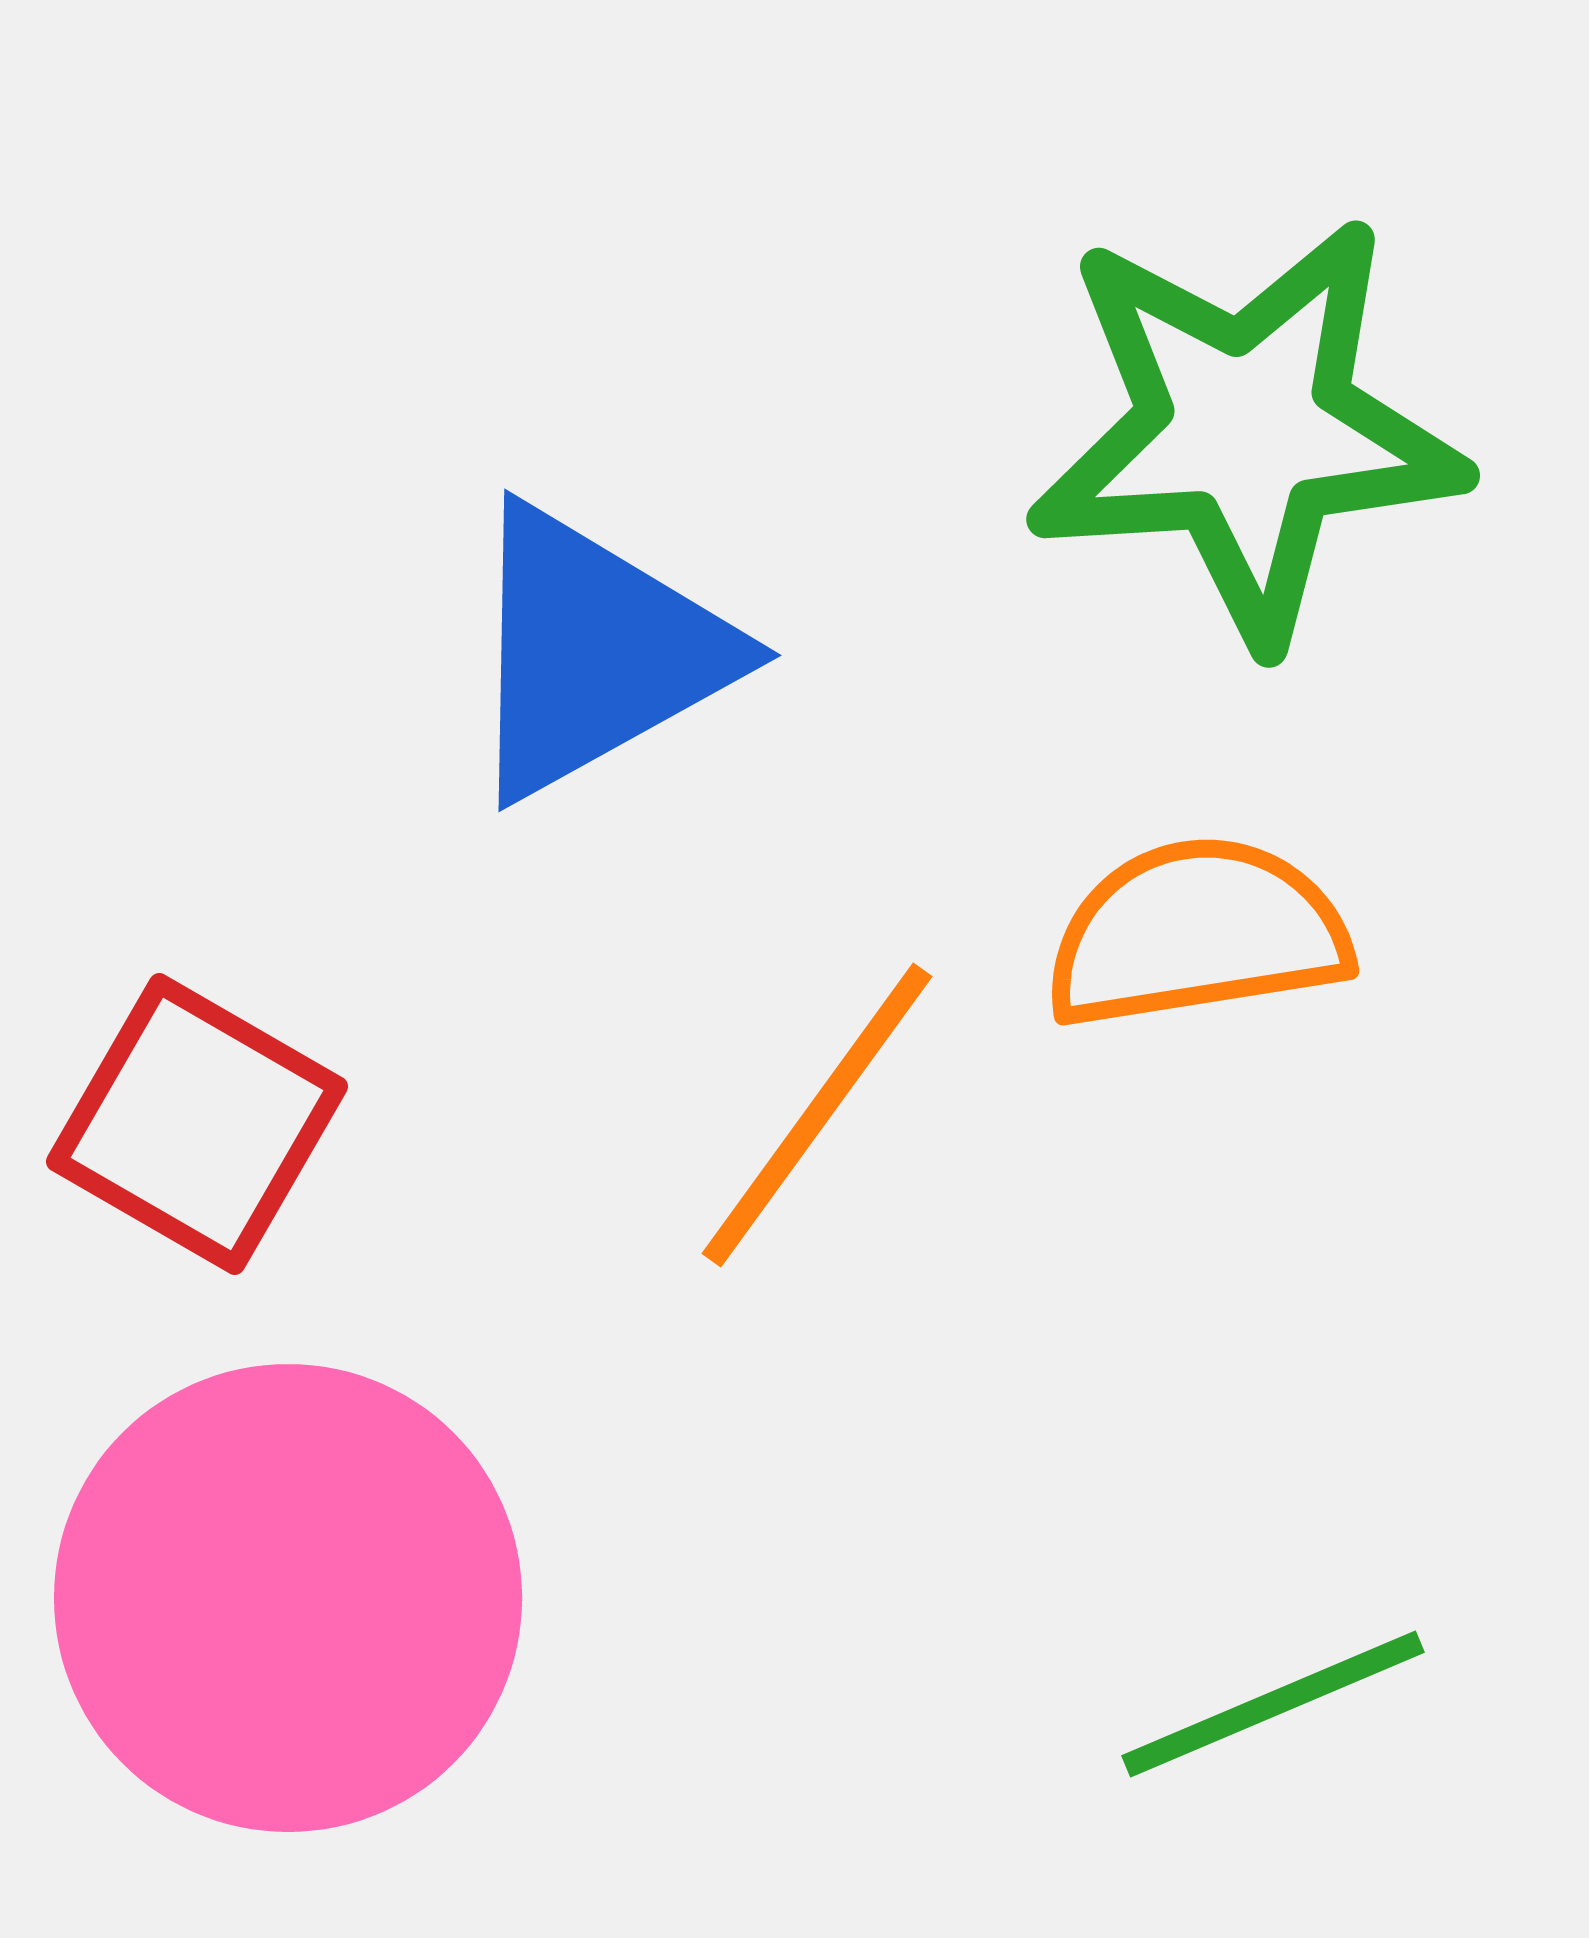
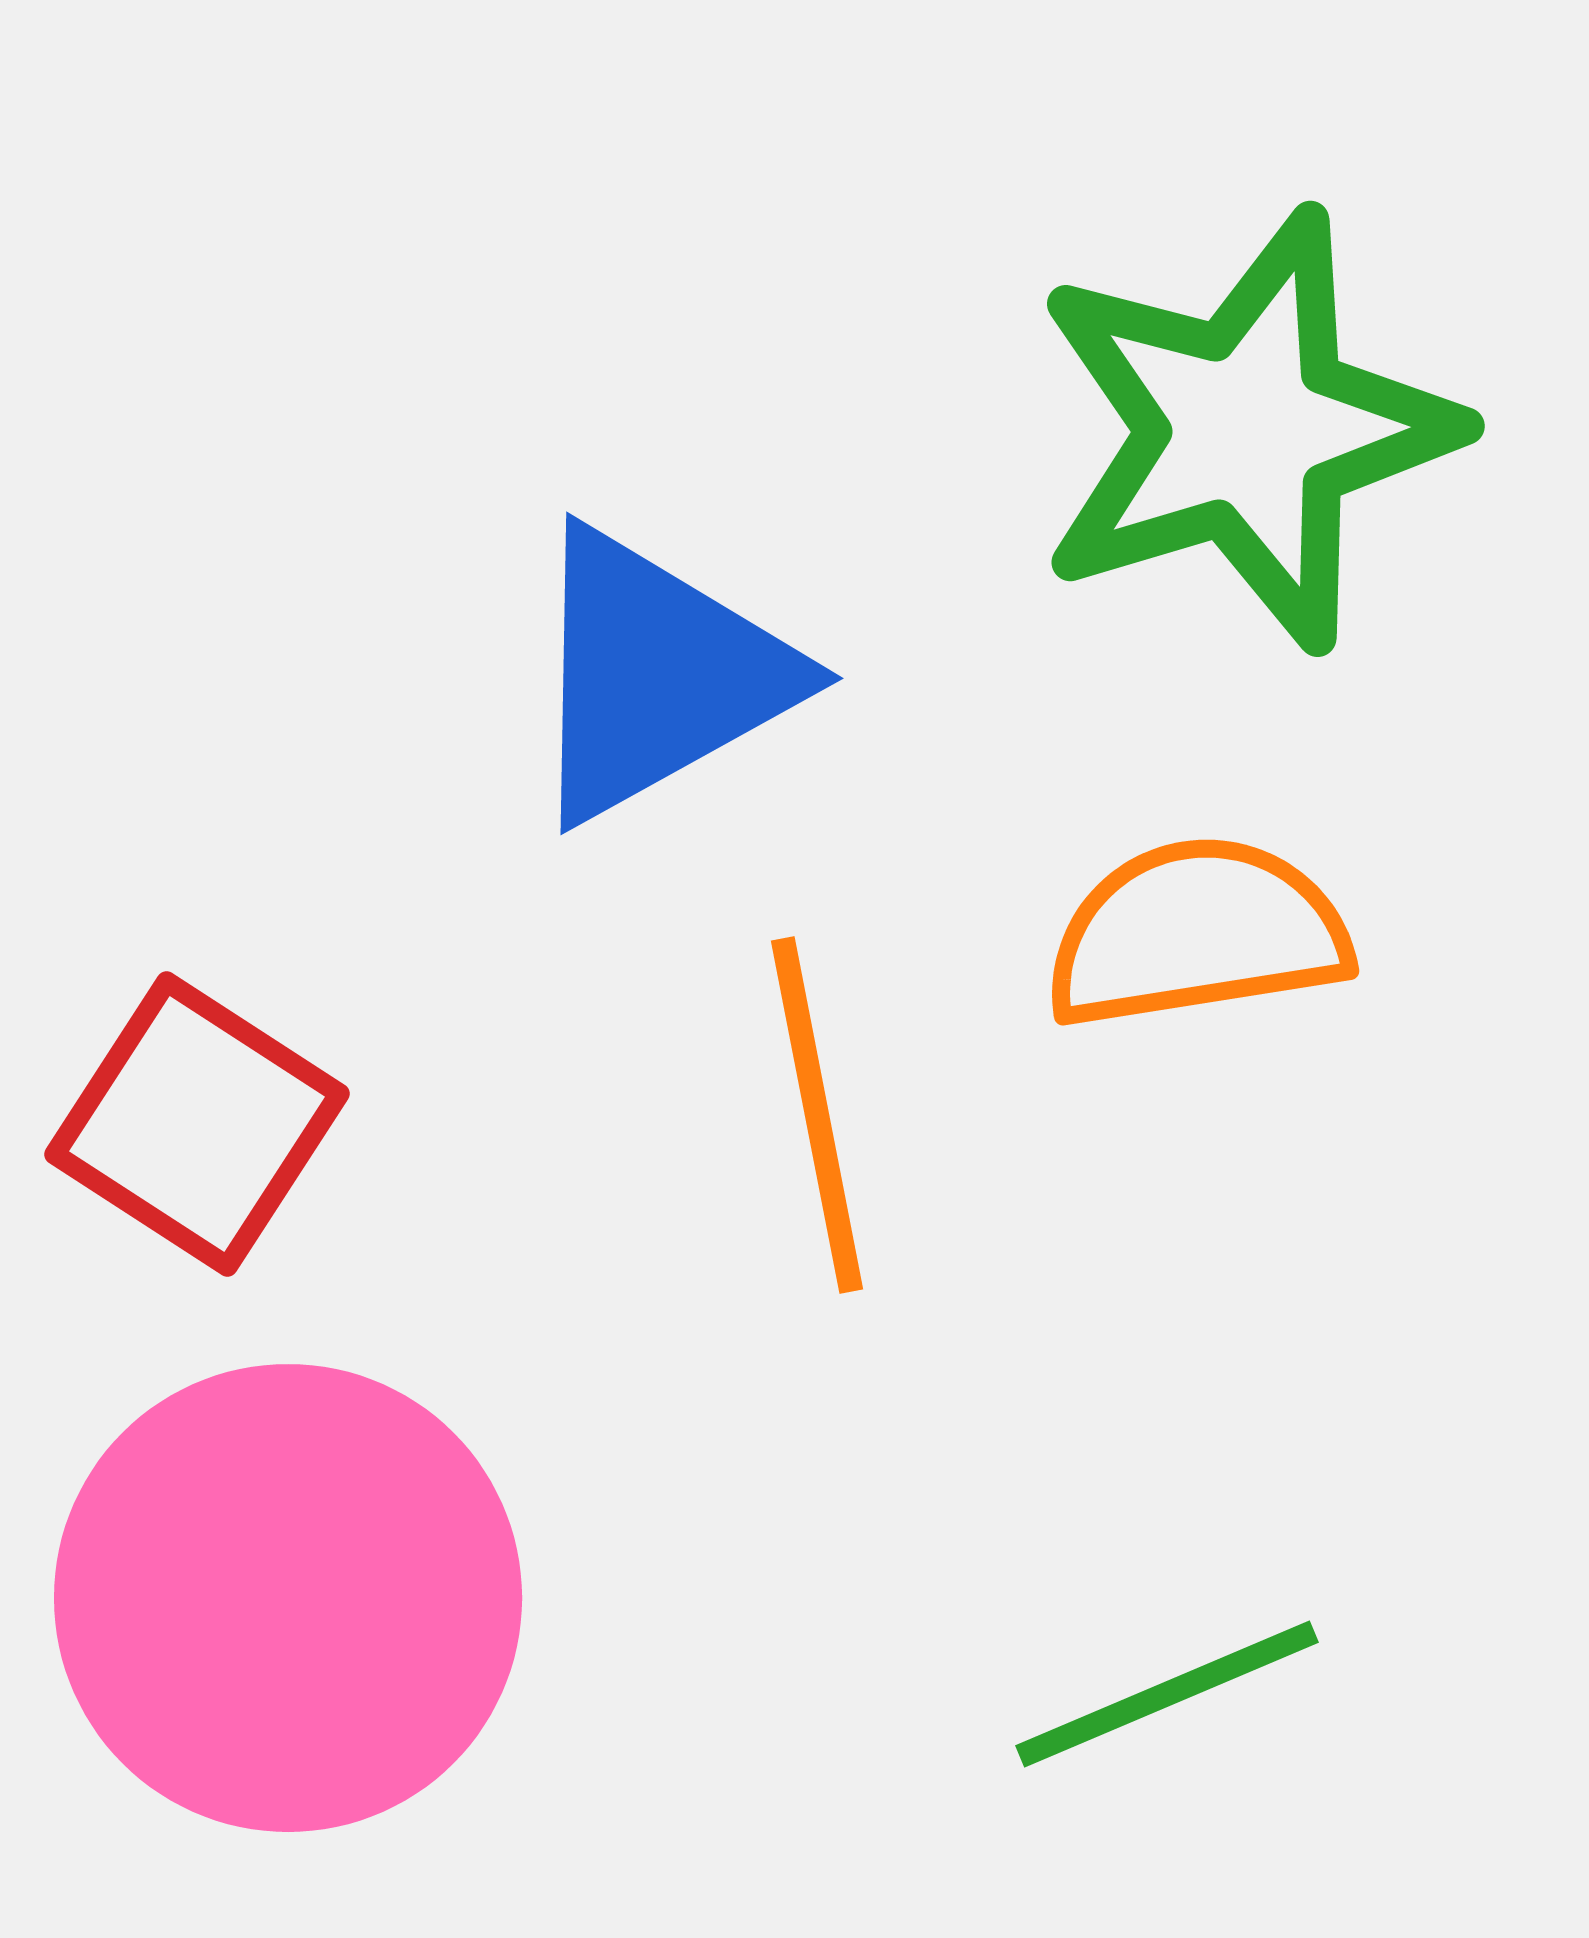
green star: rotated 13 degrees counterclockwise
blue triangle: moved 62 px right, 23 px down
orange line: rotated 47 degrees counterclockwise
red square: rotated 3 degrees clockwise
green line: moved 106 px left, 10 px up
